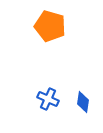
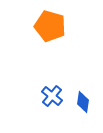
blue cross: moved 4 px right, 3 px up; rotated 15 degrees clockwise
